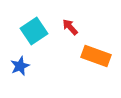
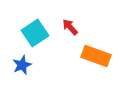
cyan square: moved 1 px right, 2 px down
blue star: moved 2 px right, 1 px up
